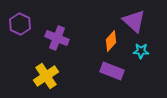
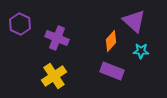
yellow cross: moved 8 px right
